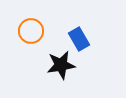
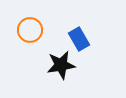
orange circle: moved 1 px left, 1 px up
